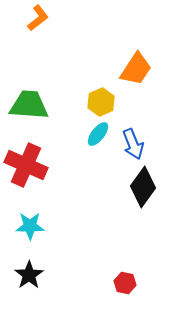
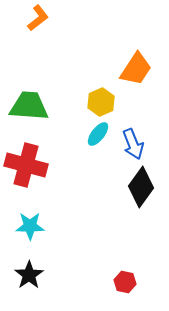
green trapezoid: moved 1 px down
red cross: rotated 9 degrees counterclockwise
black diamond: moved 2 px left
red hexagon: moved 1 px up
